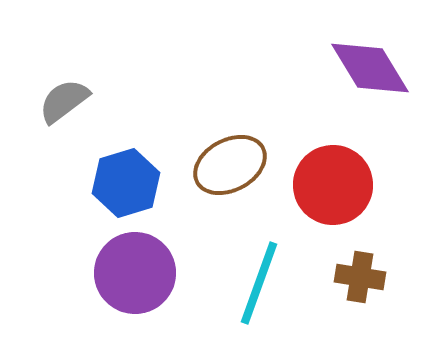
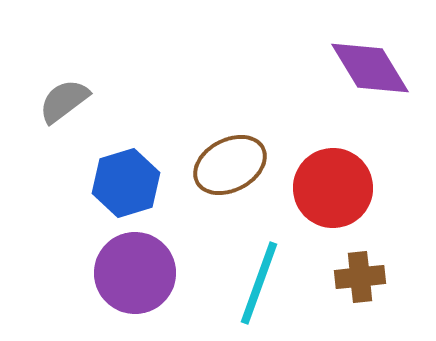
red circle: moved 3 px down
brown cross: rotated 15 degrees counterclockwise
